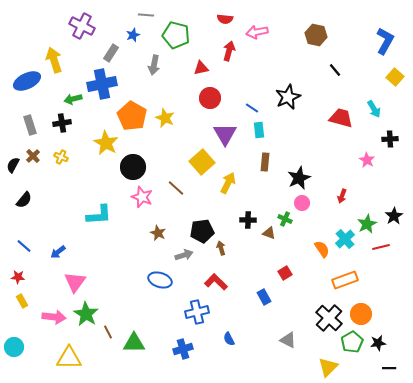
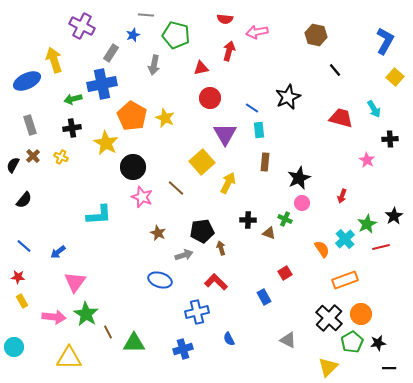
black cross at (62, 123): moved 10 px right, 5 px down
